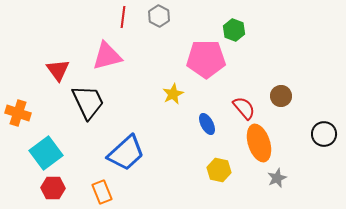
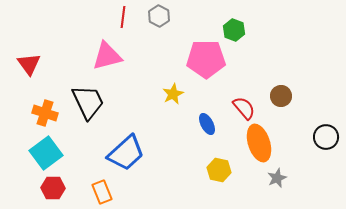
red triangle: moved 29 px left, 6 px up
orange cross: moved 27 px right
black circle: moved 2 px right, 3 px down
